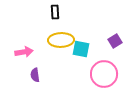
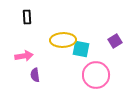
black rectangle: moved 28 px left, 5 px down
yellow ellipse: moved 2 px right
pink arrow: moved 4 px down
pink circle: moved 8 px left, 1 px down
